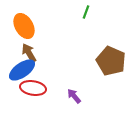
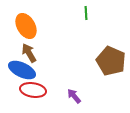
green line: moved 1 px down; rotated 24 degrees counterclockwise
orange ellipse: moved 2 px right
blue ellipse: rotated 60 degrees clockwise
red ellipse: moved 2 px down
